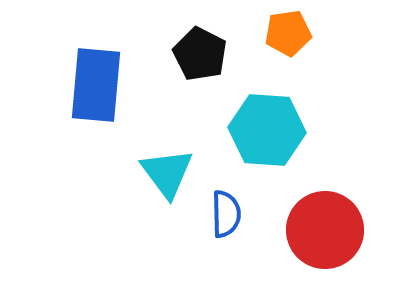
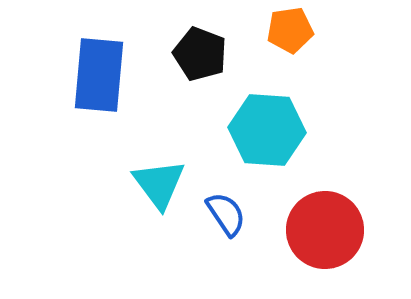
orange pentagon: moved 2 px right, 3 px up
black pentagon: rotated 6 degrees counterclockwise
blue rectangle: moved 3 px right, 10 px up
cyan triangle: moved 8 px left, 11 px down
blue semicircle: rotated 33 degrees counterclockwise
